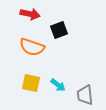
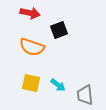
red arrow: moved 1 px up
